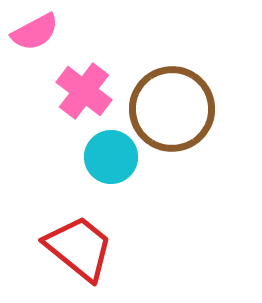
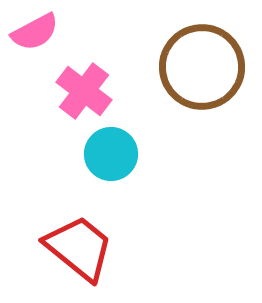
brown circle: moved 30 px right, 42 px up
cyan circle: moved 3 px up
